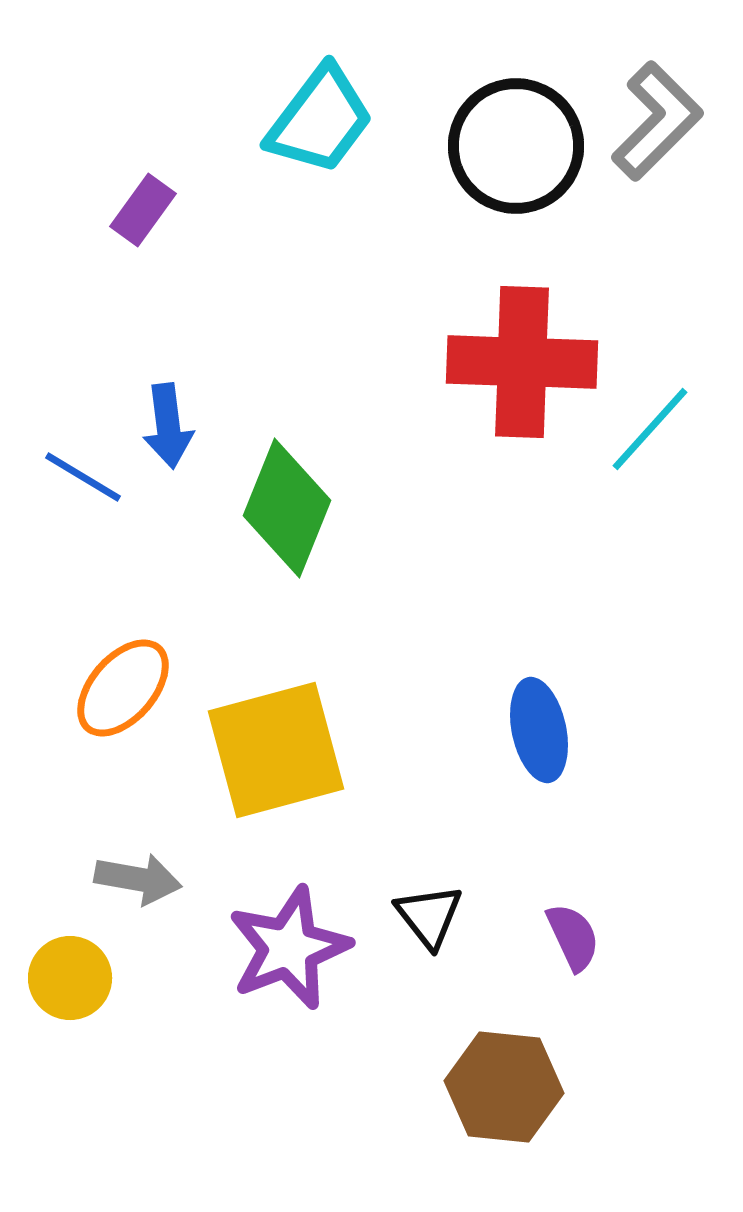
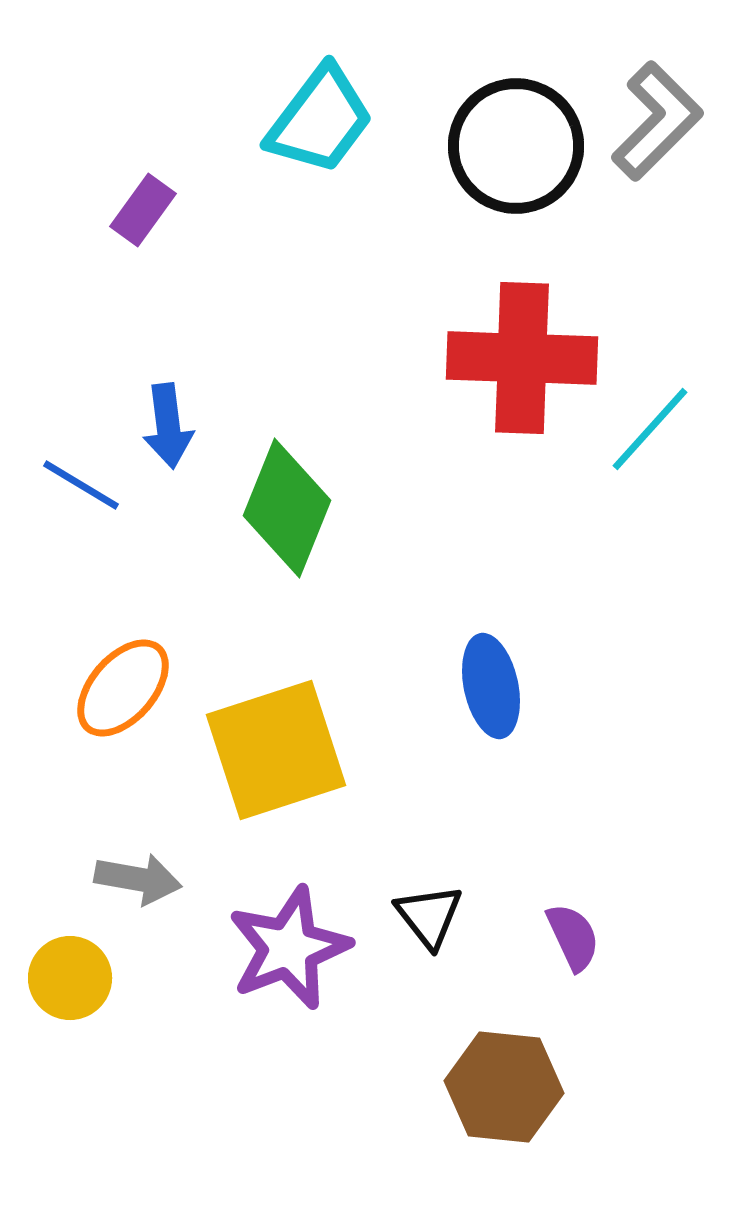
red cross: moved 4 px up
blue line: moved 2 px left, 8 px down
blue ellipse: moved 48 px left, 44 px up
yellow square: rotated 3 degrees counterclockwise
